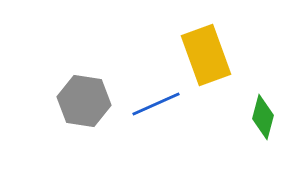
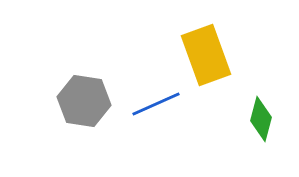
green diamond: moved 2 px left, 2 px down
